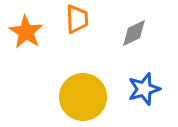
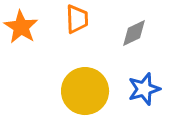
orange star: moved 5 px left, 5 px up
yellow circle: moved 2 px right, 6 px up
